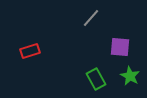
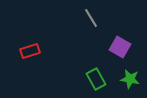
gray line: rotated 72 degrees counterclockwise
purple square: rotated 25 degrees clockwise
green star: moved 3 px down; rotated 18 degrees counterclockwise
